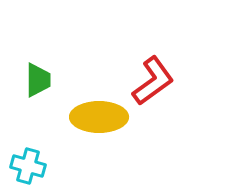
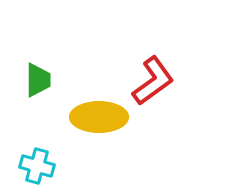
cyan cross: moved 9 px right
